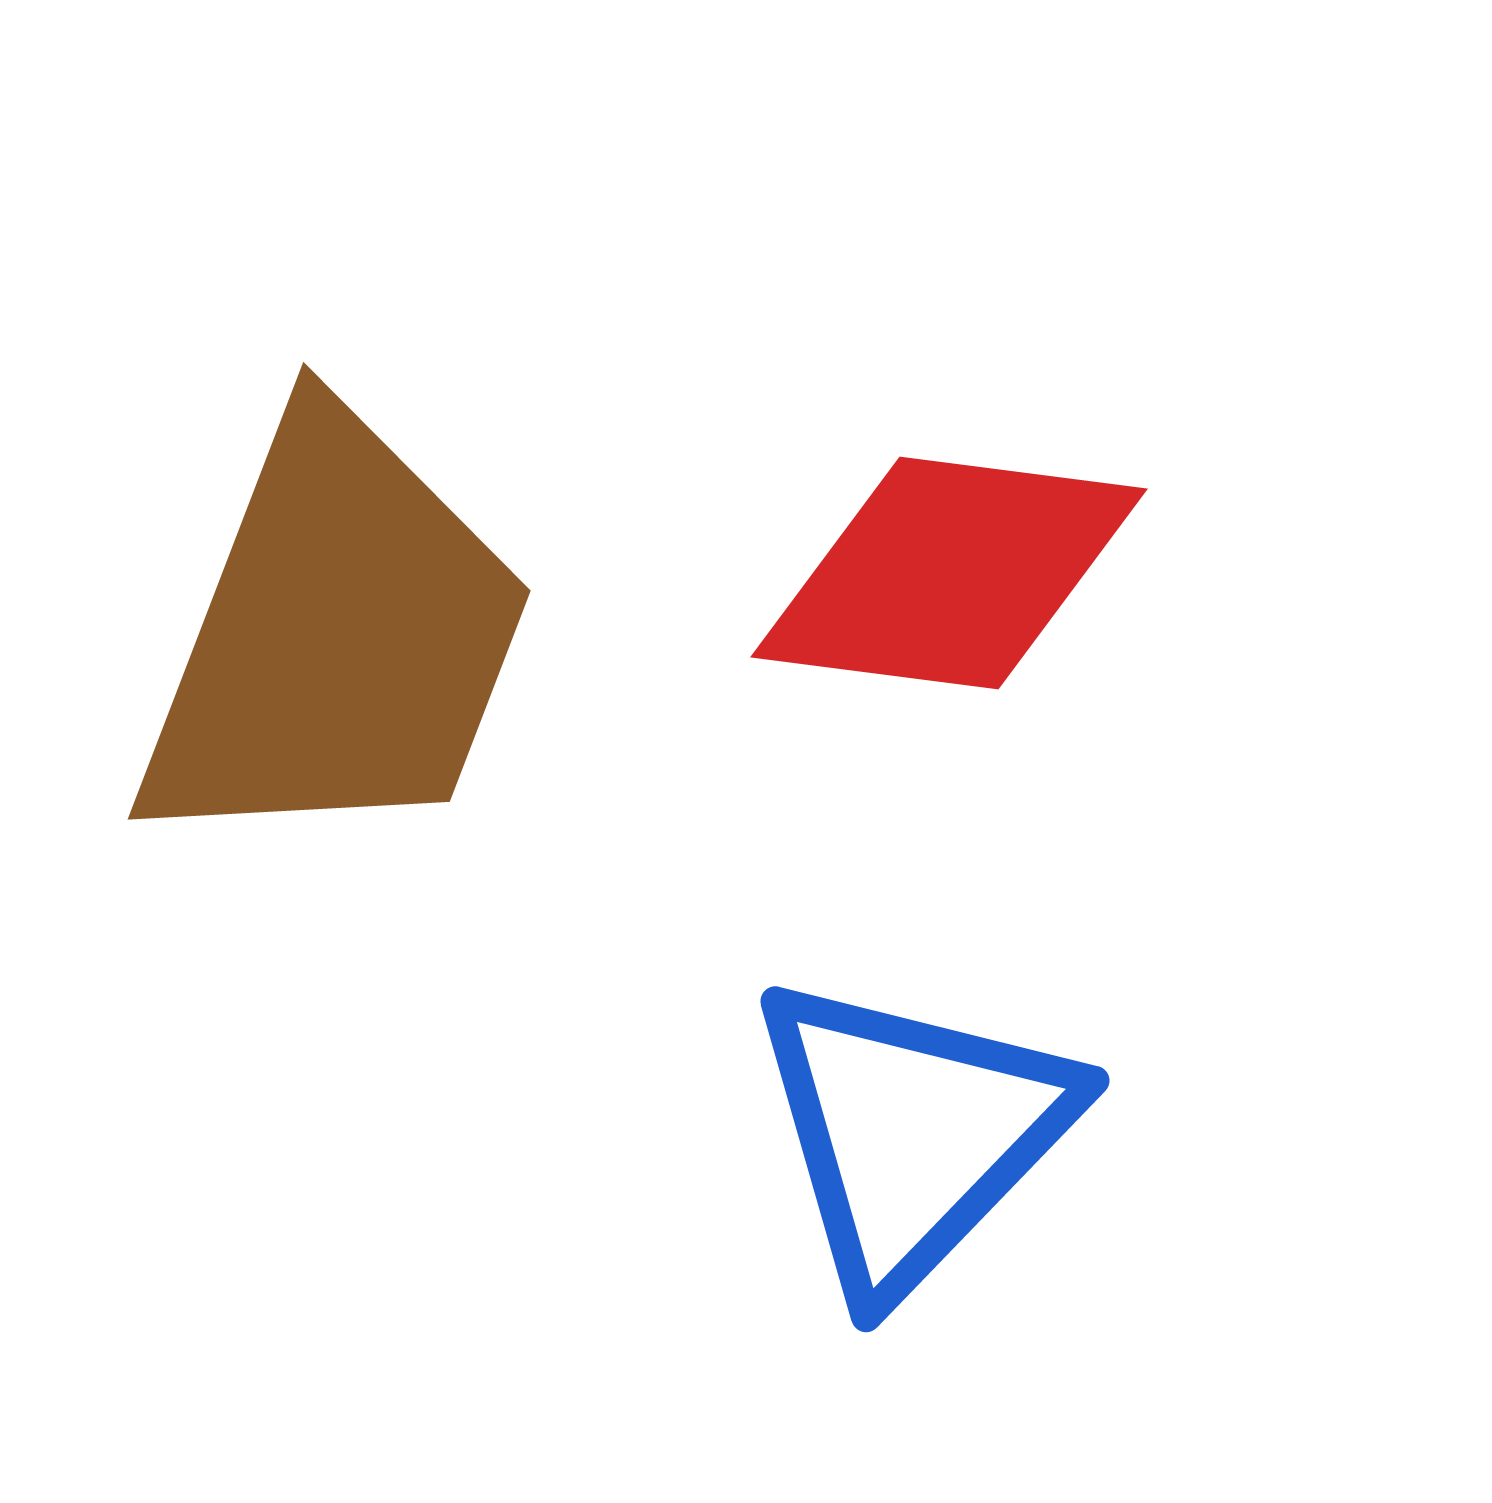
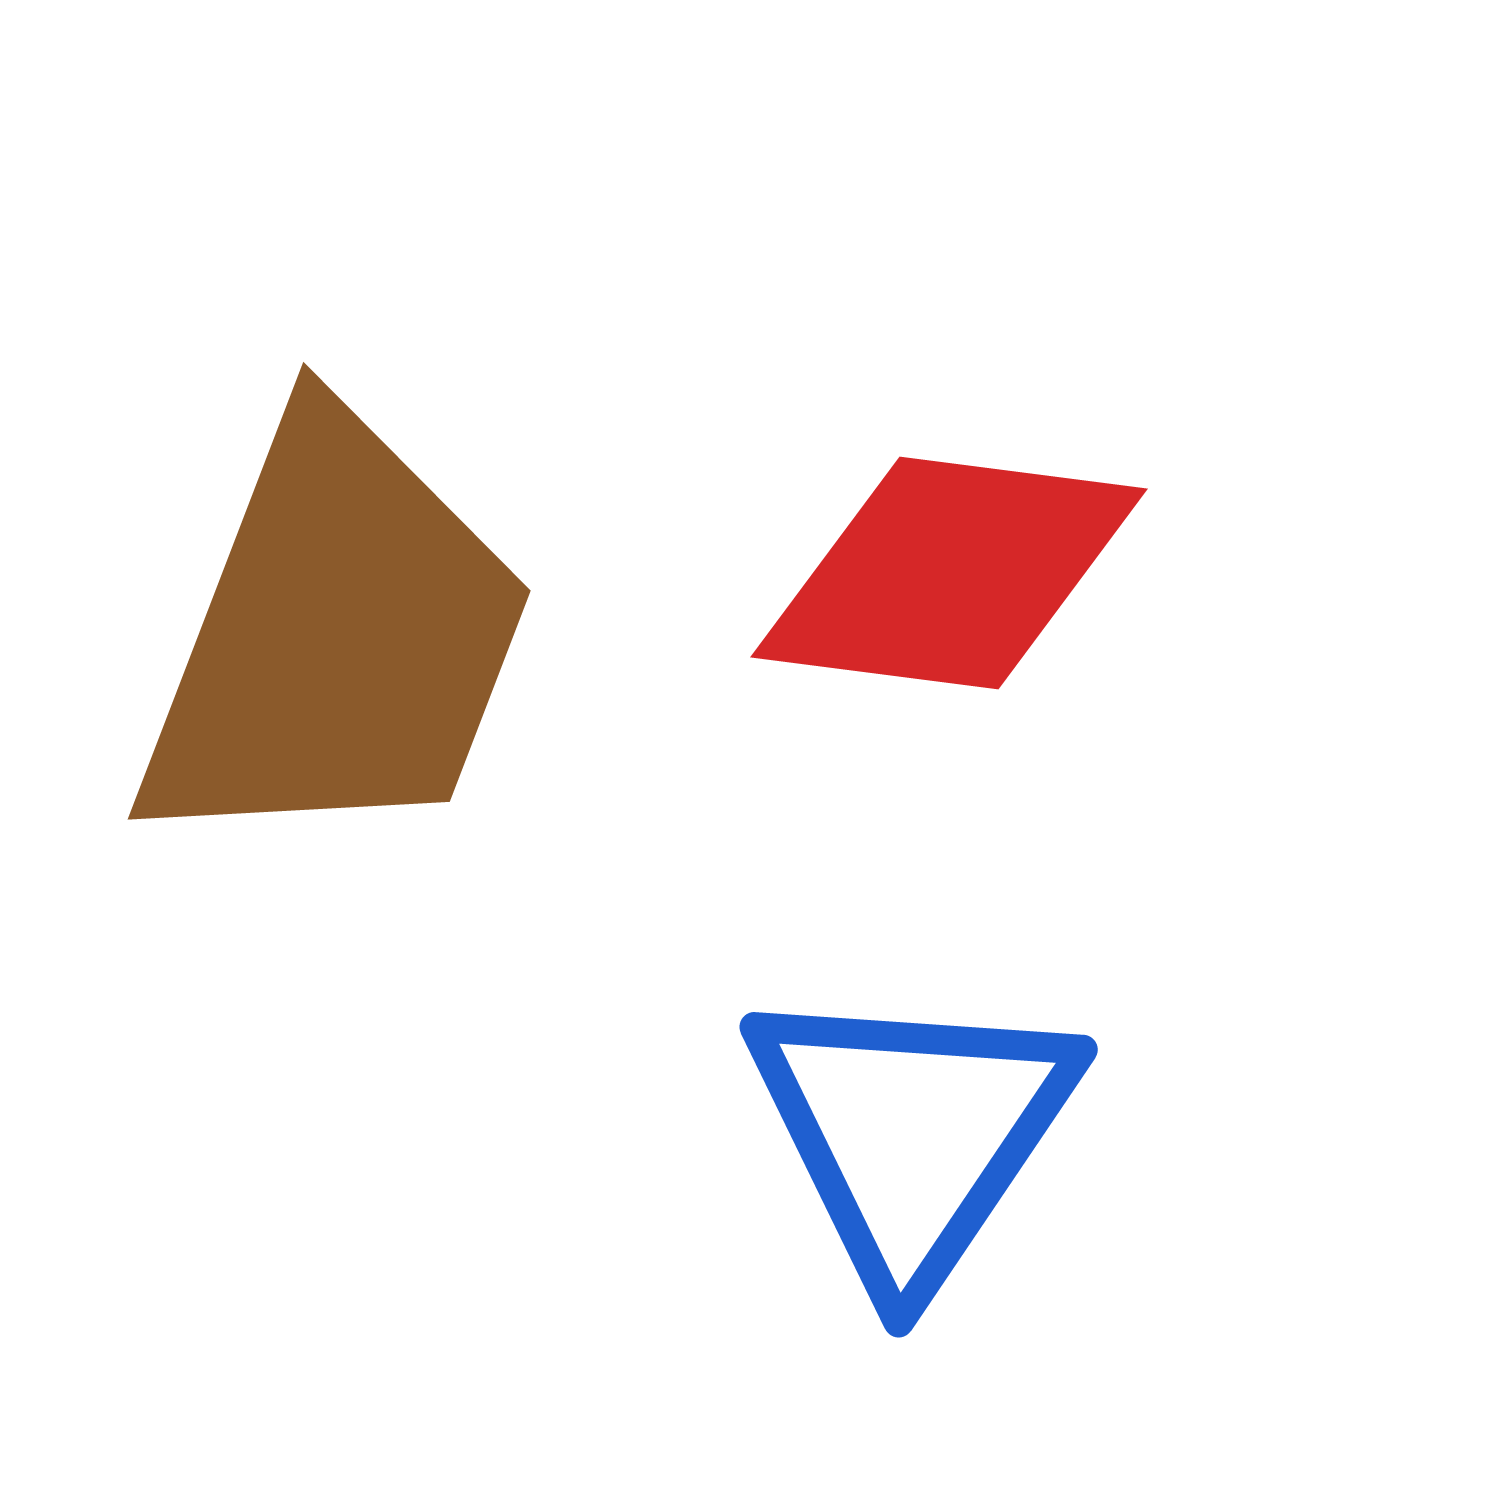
blue triangle: rotated 10 degrees counterclockwise
